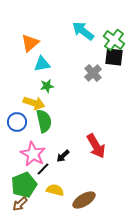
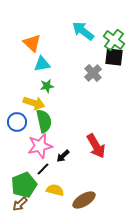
orange triangle: moved 2 px right; rotated 36 degrees counterclockwise
pink star: moved 7 px right, 8 px up; rotated 30 degrees clockwise
